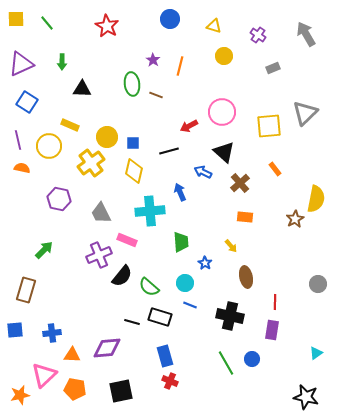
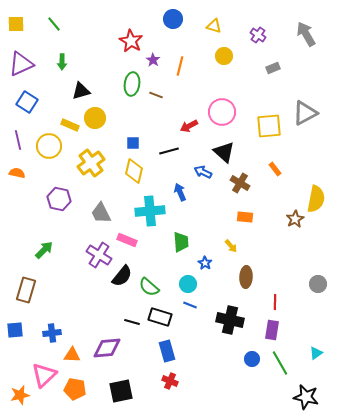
yellow square at (16, 19): moved 5 px down
blue circle at (170, 19): moved 3 px right
green line at (47, 23): moved 7 px right, 1 px down
red star at (107, 26): moved 24 px right, 15 px down
green ellipse at (132, 84): rotated 15 degrees clockwise
black triangle at (82, 89): moved 1 px left, 2 px down; rotated 18 degrees counterclockwise
gray triangle at (305, 113): rotated 16 degrees clockwise
yellow circle at (107, 137): moved 12 px left, 19 px up
orange semicircle at (22, 168): moved 5 px left, 5 px down
brown cross at (240, 183): rotated 18 degrees counterclockwise
purple cross at (99, 255): rotated 35 degrees counterclockwise
brown ellipse at (246, 277): rotated 15 degrees clockwise
cyan circle at (185, 283): moved 3 px right, 1 px down
black cross at (230, 316): moved 4 px down
blue rectangle at (165, 356): moved 2 px right, 5 px up
green line at (226, 363): moved 54 px right
